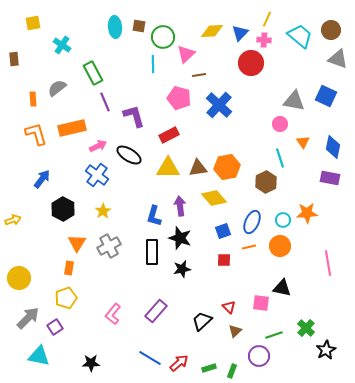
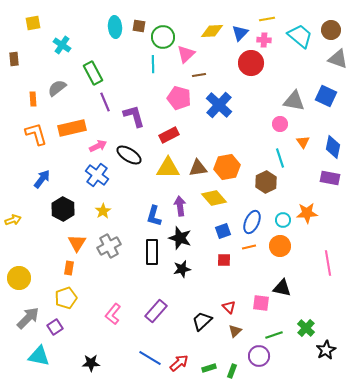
yellow line at (267, 19): rotated 56 degrees clockwise
